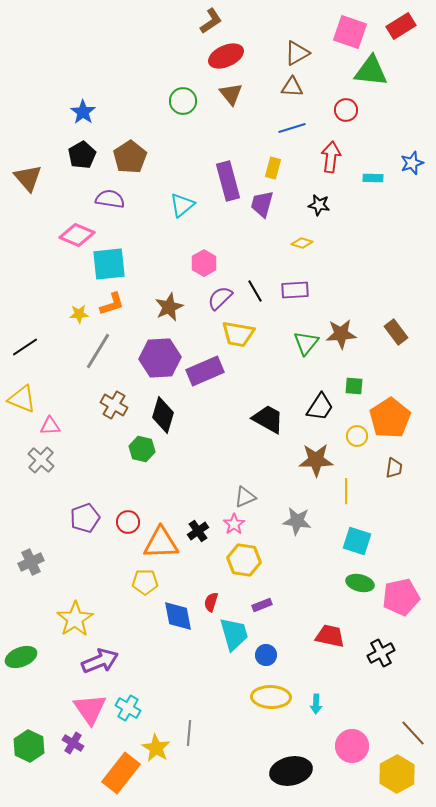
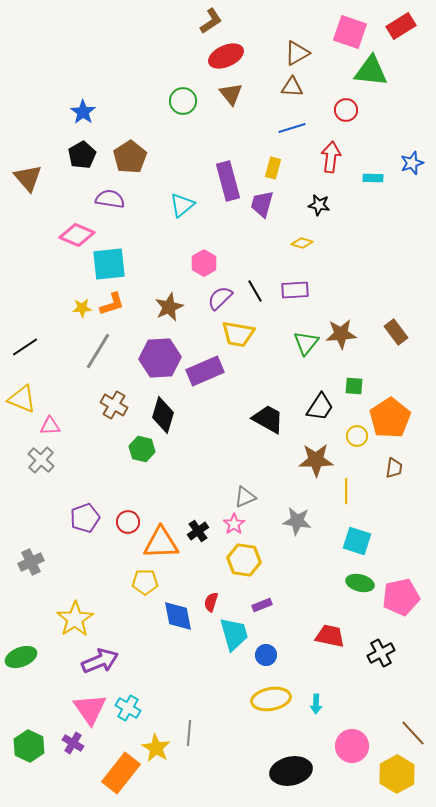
yellow star at (79, 314): moved 3 px right, 6 px up
yellow ellipse at (271, 697): moved 2 px down; rotated 12 degrees counterclockwise
